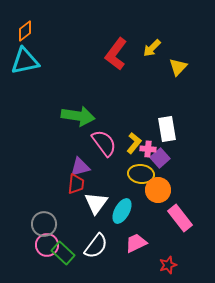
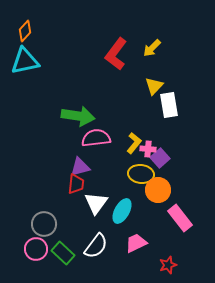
orange diamond: rotated 10 degrees counterclockwise
yellow triangle: moved 24 px left, 19 px down
white rectangle: moved 2 px right, 24 px up
pink semicircle: moved 8 px left, 5 px up; rotated 60 degrees counterclockwise
pink circle: moved 11 px left, 4 px down
